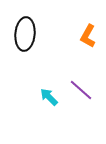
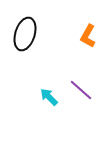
black ellipse: rotated 12 degrees clockwise
